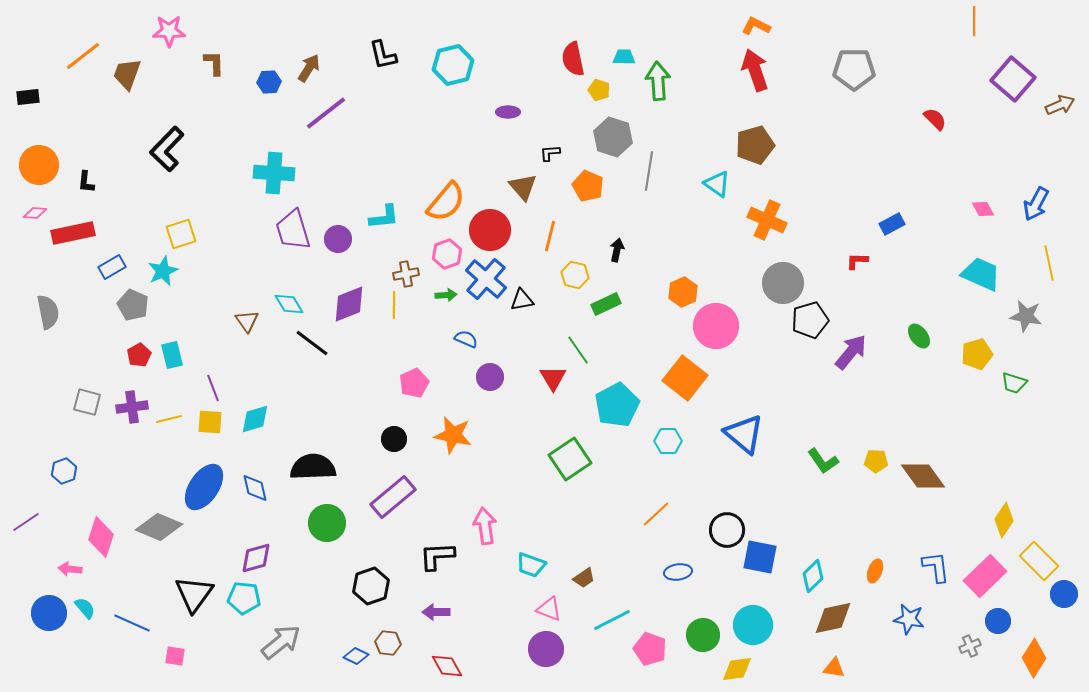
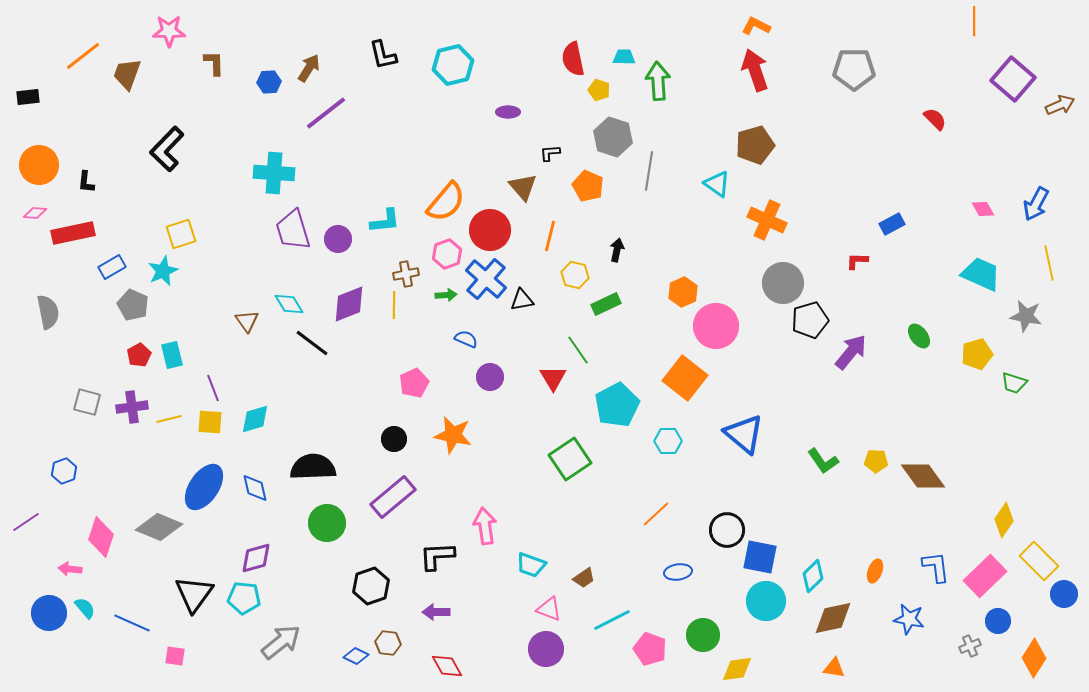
cyan L-shape at (384, 217): moved 1 px right, 4 px down
cyan circle at (753, 625): moved 13 px right, 24 px up
